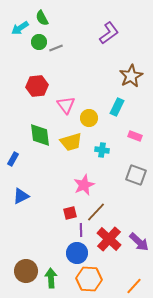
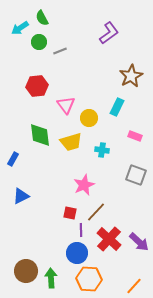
gray line: moved 4 px right, 3 px down
red square: rotated 24 degrees clockwise
